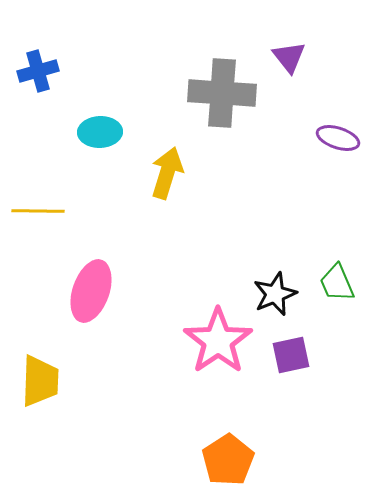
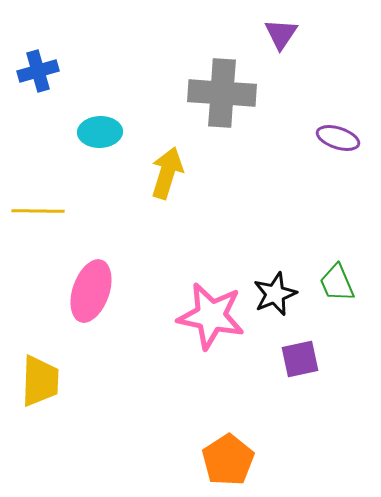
purple triangle: moved 8 px left, 23 px up; rotated 12 degrees clockwise
pink star: moved 7 px left, 25 px up; rotated 26 degrees counterclockwise
purple square: moved 9 px right, 4 px down
